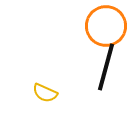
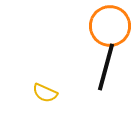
orange circle: moved 4 px right
